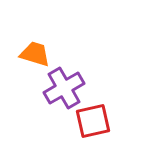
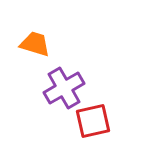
orange trapezoid: moved 10 px up
